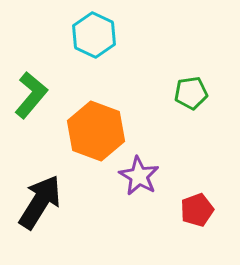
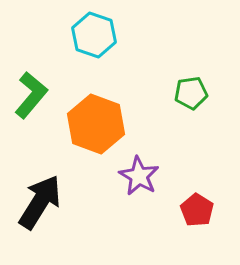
cyan hexagon: rotated 6 degrees counterclockwise
orange hexagon: moved 7 px up
red pentagon: rotated 20 degrees counterclockwise
